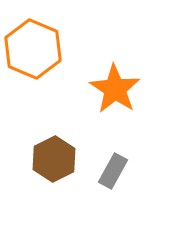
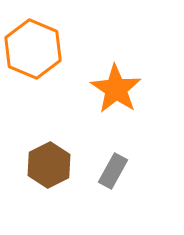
orange star: moved 1 px right
brown hexagon: moved 5 px left, 6 px down
